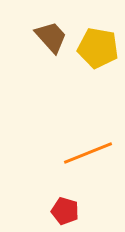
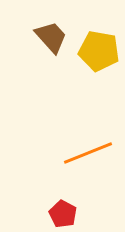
yellow pentagon: moved 1 px right, 3 px down
red pentagon: moved 2 px left, 3 px down; rotated 12 degrees clockwise
